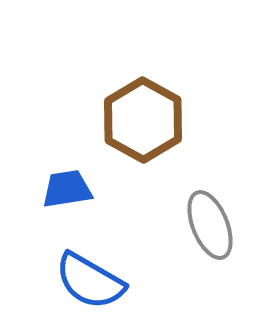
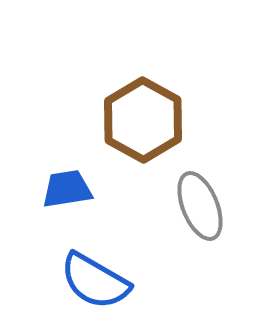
gray ellipse: moved 10 px left, 19 px up
blue semicircle: moved 5 px right
